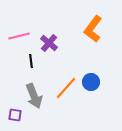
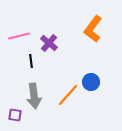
orange line: moved 2 px right, 7 px down
gray arrow: rotated 15 degrees clockwise
